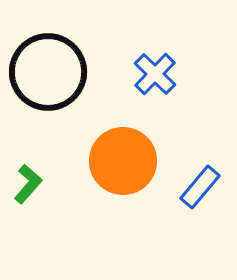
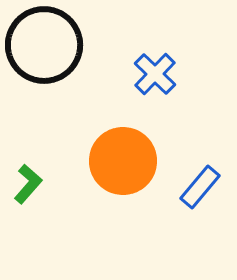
black circle: moved 4 px left, 27 px up
